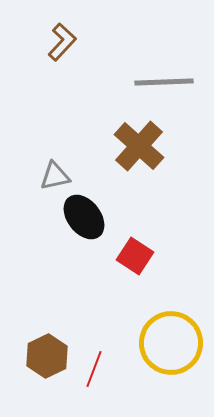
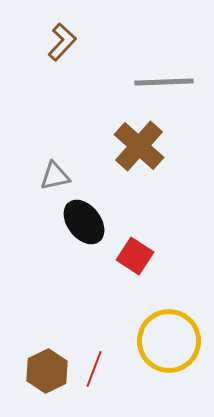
black ellipse: moved 5 px down
yellow circle: moved 2 px left, 2 px up
brown hexagon: moved 15 px down
